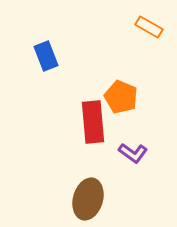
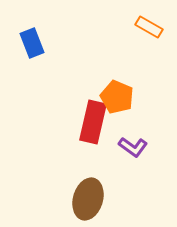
blue rectangle: moved 14 px left, 13 px up
orange pentagon: moved 4 px left
red rectangle: rotated 18 degrees clockwise
purple L-shape: moved 6 px up
